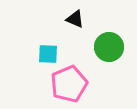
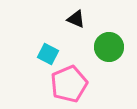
black triangle: moved 1 px right
cyan square: rotated 25 degrees clockwise
